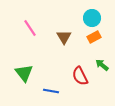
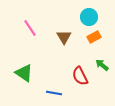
cyan circle: moved 3 px left, 1 px up
green triangle: rotated 18 degrees counterclockwise
blue line: moved 3 px right, 2 px down
